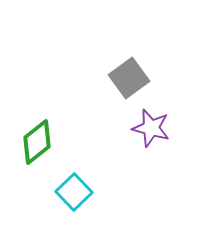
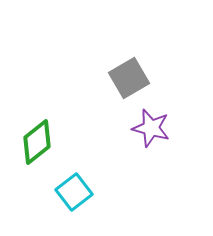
gray square: rotated 6 degrees clockwise
cyan square: rotated 6 degrees clockwise
